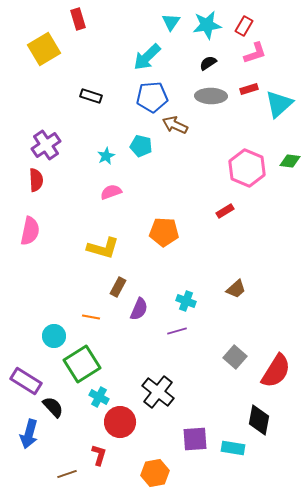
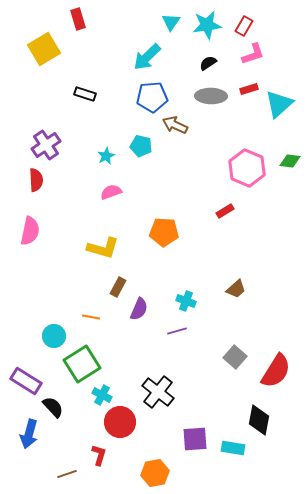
pink L-shape at (255, 53): moved 2 px left, 1 px down
black rectangle at (91, 96): moved 6 px left, 2 px up
cyan cross at (99, 397): moved 3 px right, 2 px up
